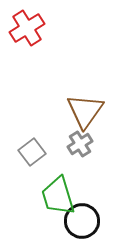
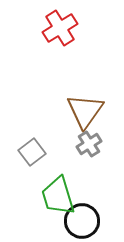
red cross: moved 33 px right
gray cross: moved 9 px right
